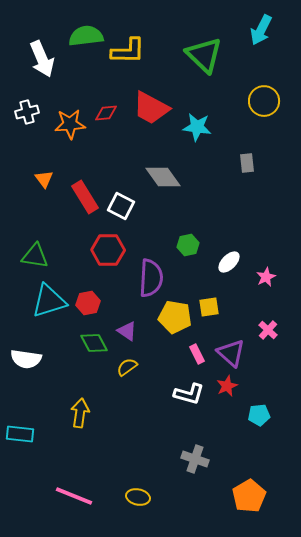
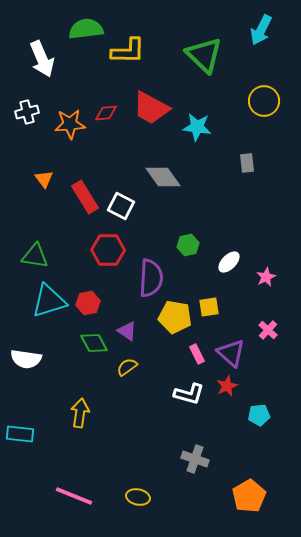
green semicircle at (86, 36): moved 7 px up
